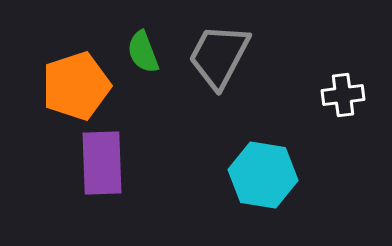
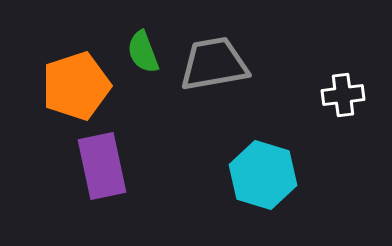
gray trapezoid: moved 5 px left, 8 px down; rotated 52 degrees clockwise
purple rectangle: moved 3 px down; rotated 10 degrees counterclockwise
cyan hexagon: rotated 8 degrees clockwise
